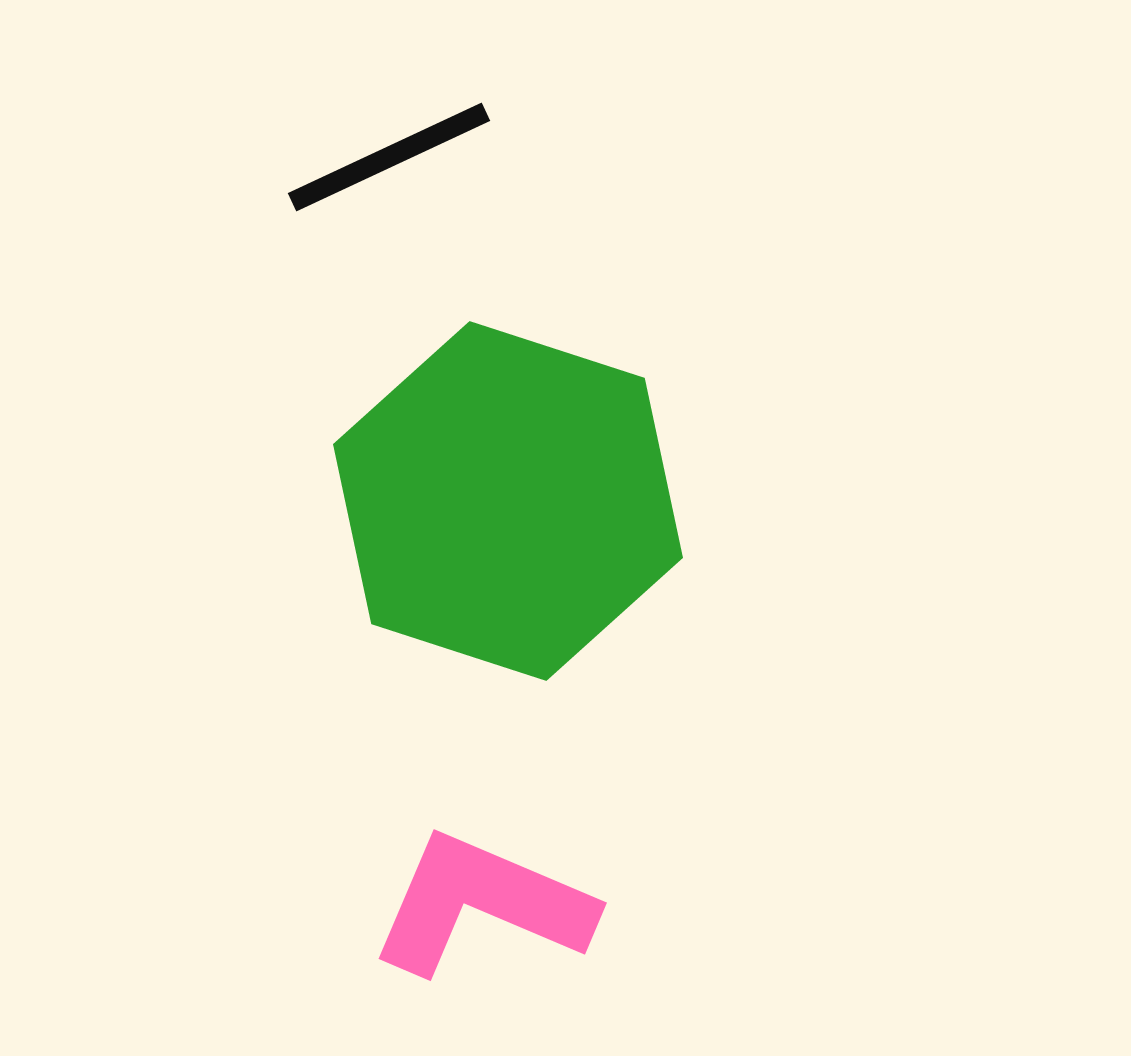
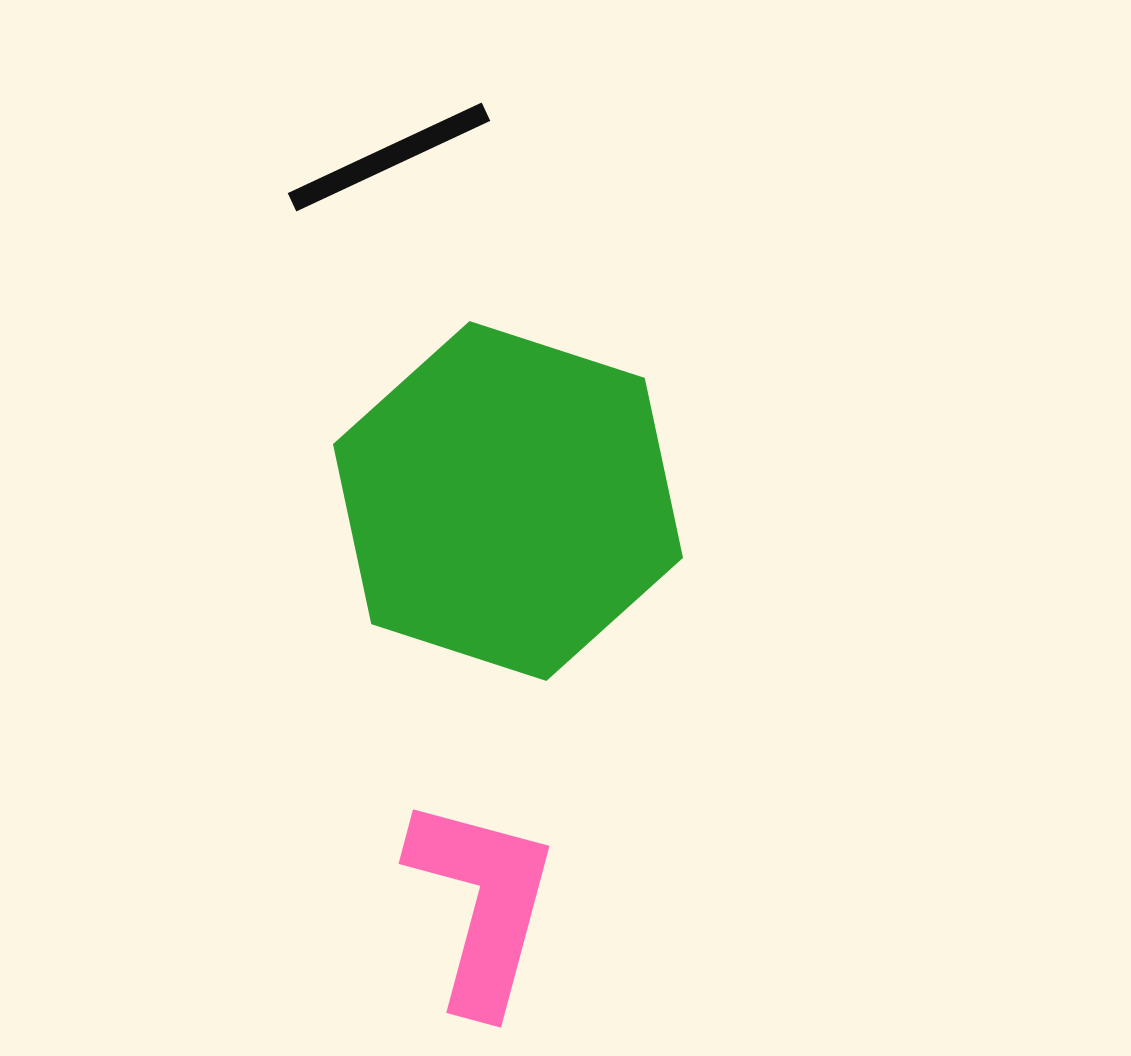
pink L-shape: rotated 82 degrees clockwise
